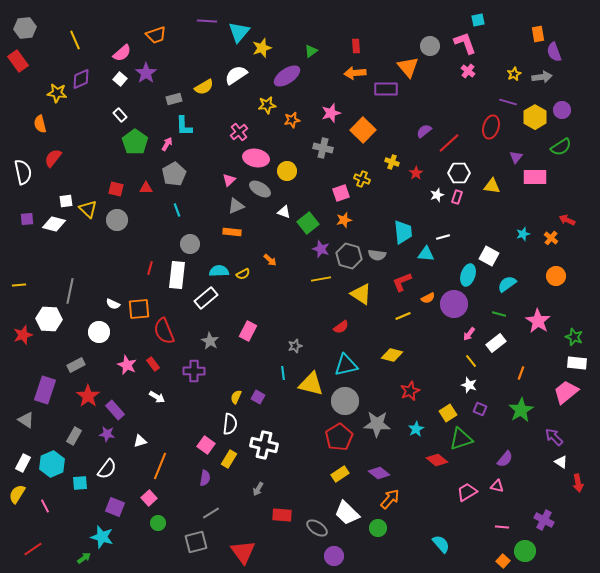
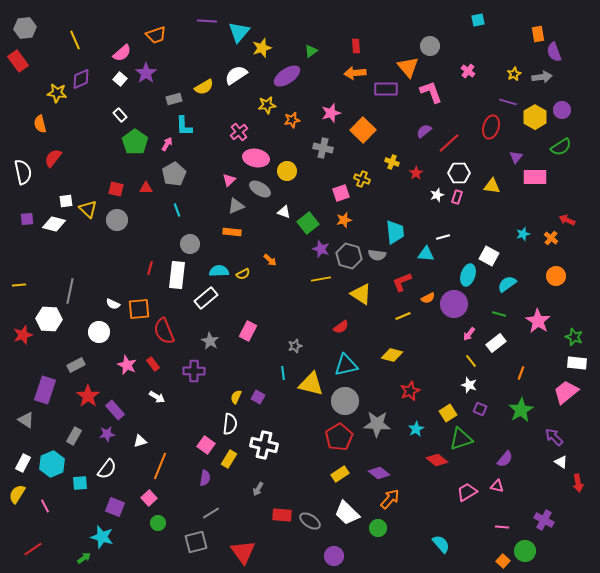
pink L-shape at (465, 43): moved 34 px left, 49 px down
cyan trapezoid at (403, 232): moved 8 px left
purple star at (107, 434): rotated 14 degrees counterclockwise
gray ellipse at (317, 528): moved 7 px left, 7 px up
